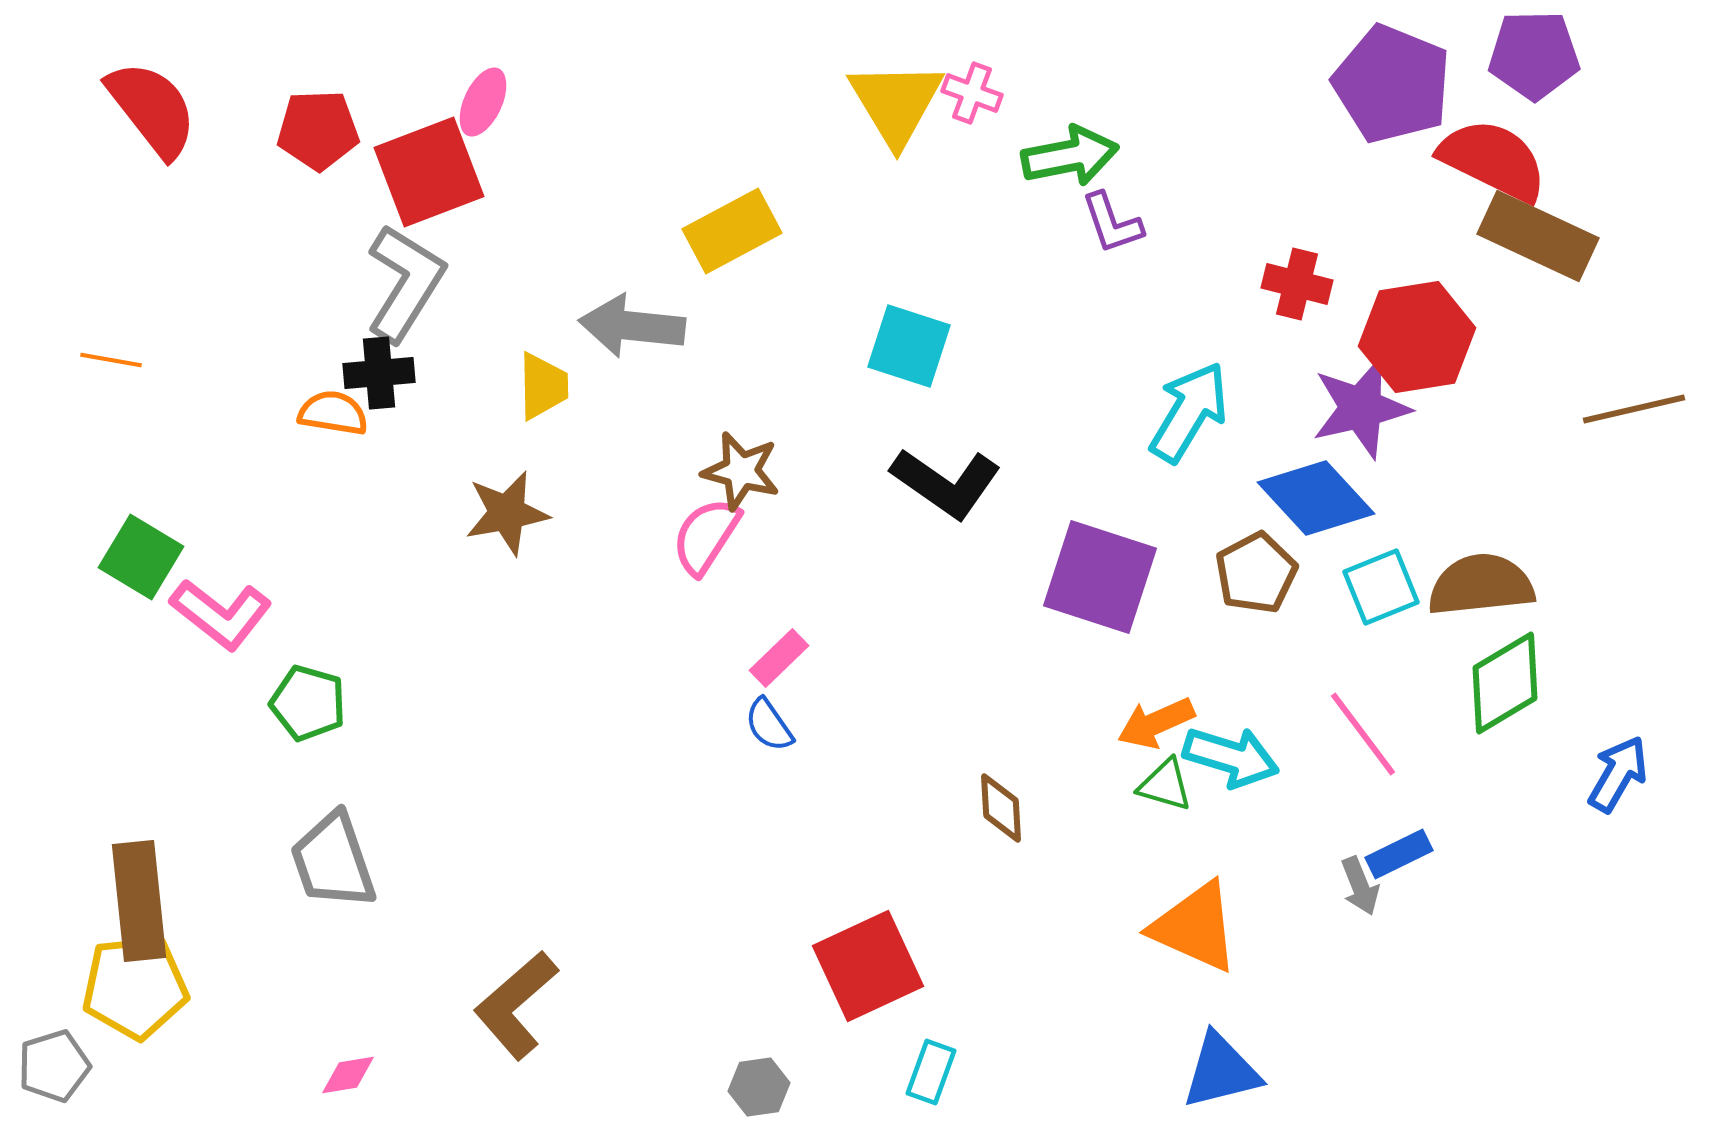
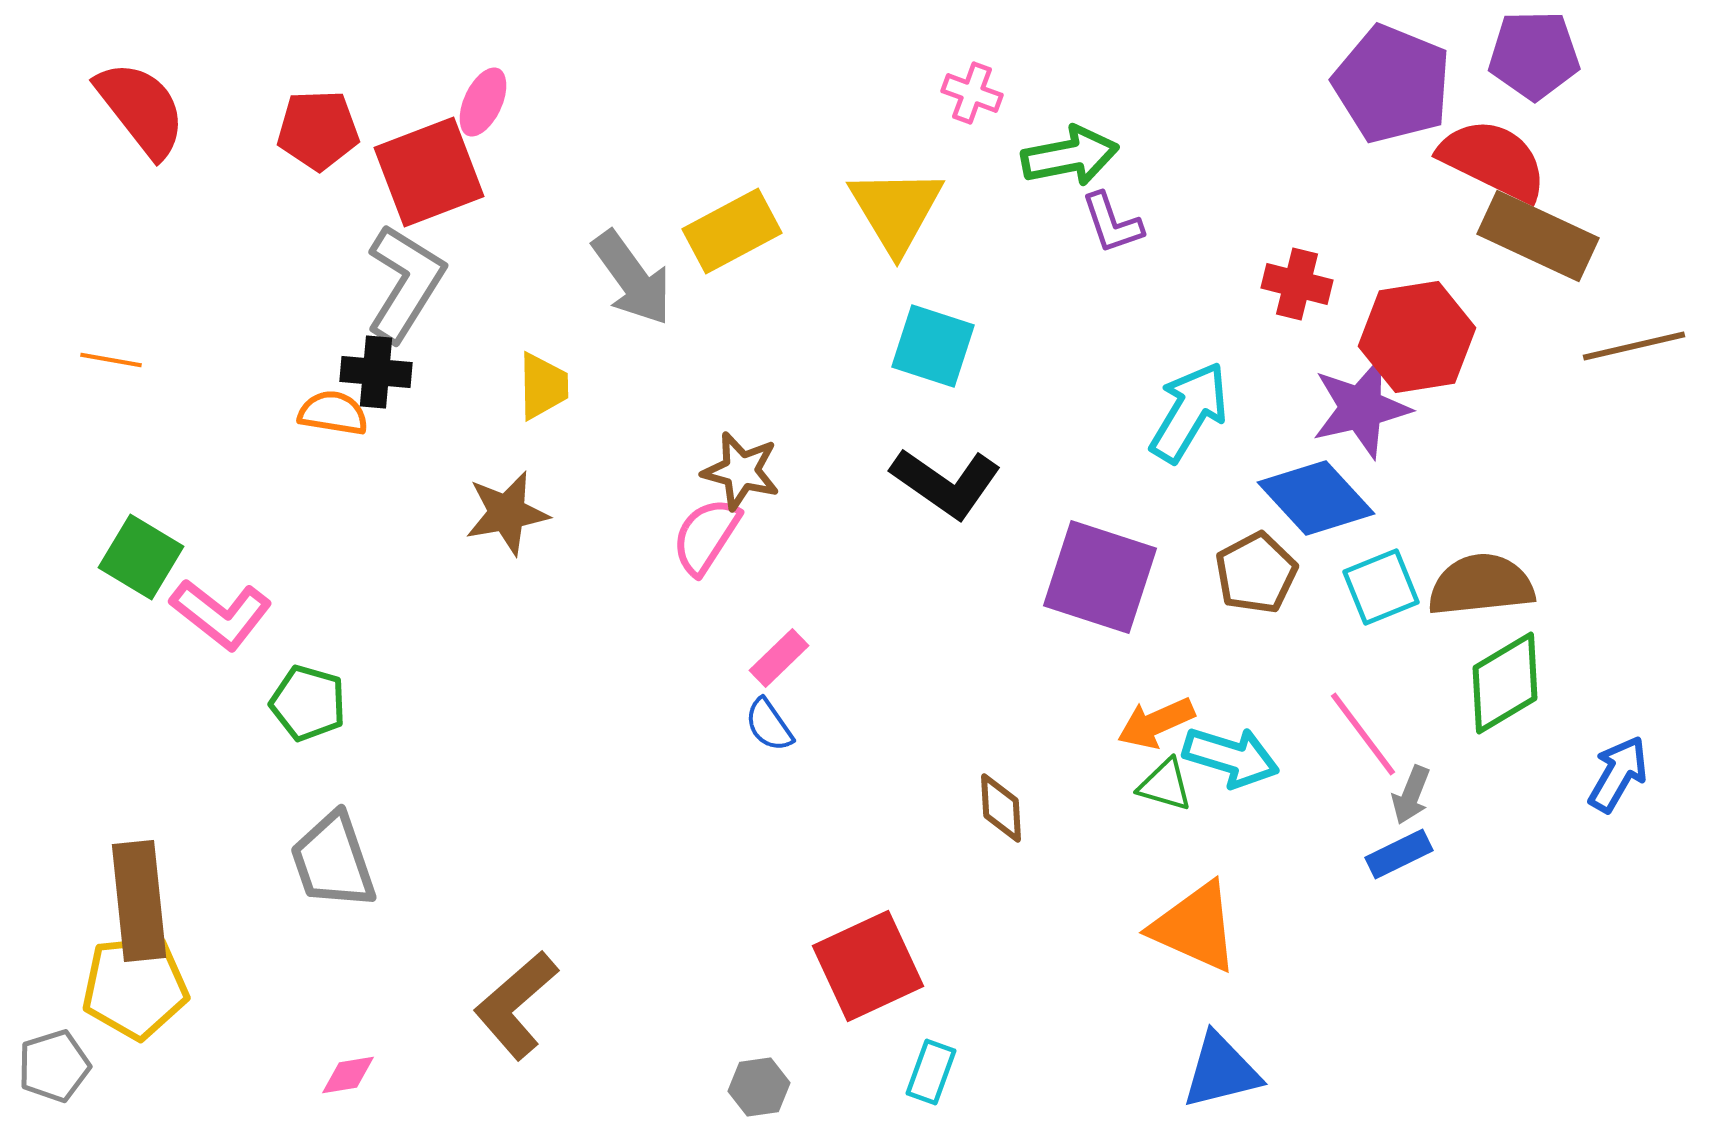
yellow triangle at (896, 103): moved 107 px down
red semicircle at (152, 109): moved 11 px left
gray arrow at (632, 326): moved 48 px up; rotated 132 degrees counterclockwise
cyan square at (909, 346): moved 24 px right
black cross at (379, 373): moved 3 px left, 1 px up; rotated 10 degrees clockwise
brown line at (1634, 409): moved 63 px up
gray arrow at (1360, 886): moved 51 px right, 91 px up; rotated 44 degrees clockwise
